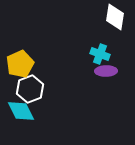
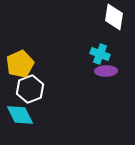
white diamond: moved 1 px left
cyan diamond: moved 1 px left, 4 px down
